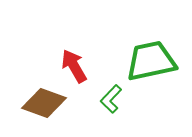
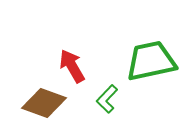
red arrow: moved 2 px left
green L-shape: moved 4 px left
